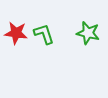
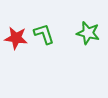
red star: moved 5 px down
